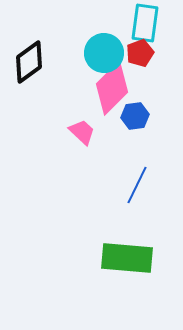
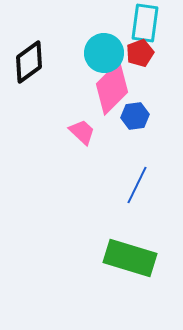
green rectangle: moved 3 px right; rotated 12 degrees clockwise
